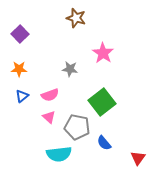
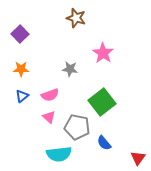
orange star: moved 2 px right
